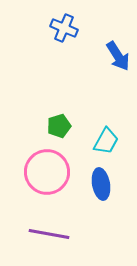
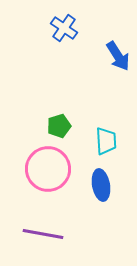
blue cross: rotated 12 degrees clockwise
cyan trapezoid: rotated 32 degrees counterclockwise
pink circle: moved 1 px right, 3 px up
blue ellipse: moved 1 px down
purple line: moved 6 px left
